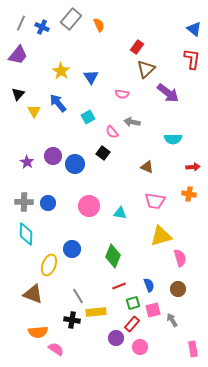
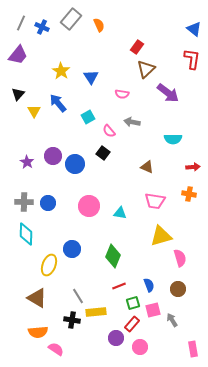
pink semicircle at (112, 132): moved 3 px left, 1 px up
brown triangle at (33, 294): moved 4 px right, 4 px down; rotated 10 degrees clockwise
